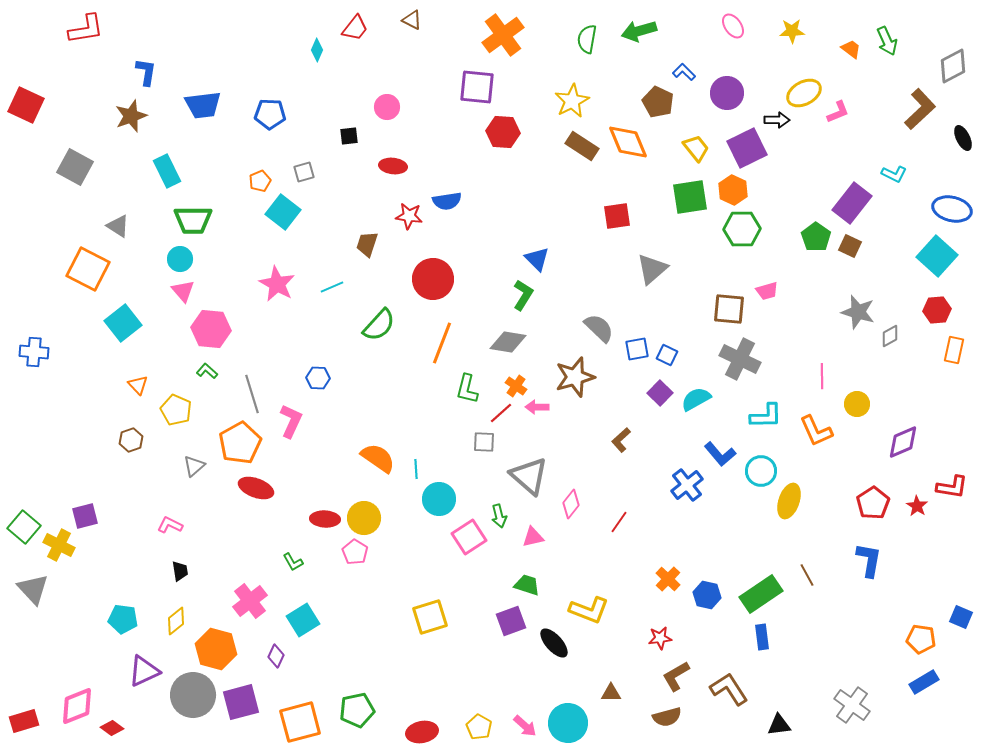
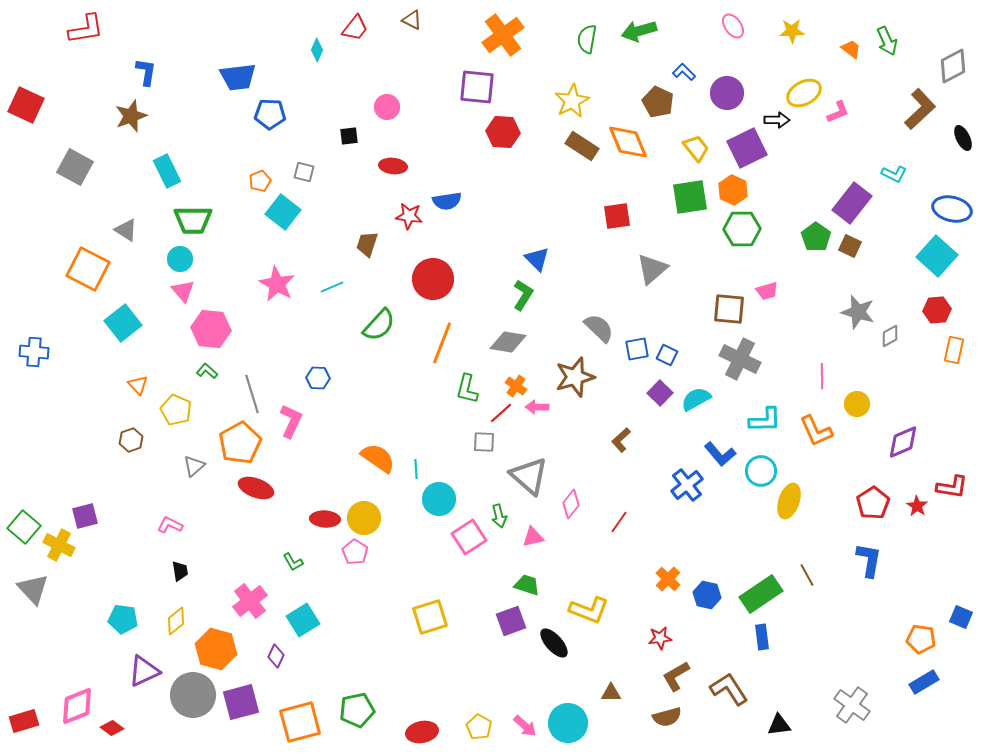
blue trapezoid at (203, 105): moved 35 px right, 28 px up
gray square at (304, 172): rotated 30 degrees clockwise
gray triangle at (118, 226): moved 8 px right, 4 px down
cyan L-shape at (766, 416): moved 1 px left, 4 px down
